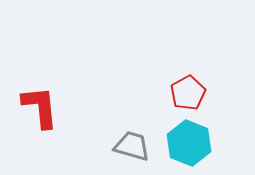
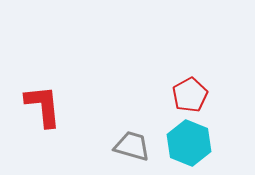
red pentagon: moved 2 px right, 2 px down
red L-shape: moved 3 px right, 1 px up
